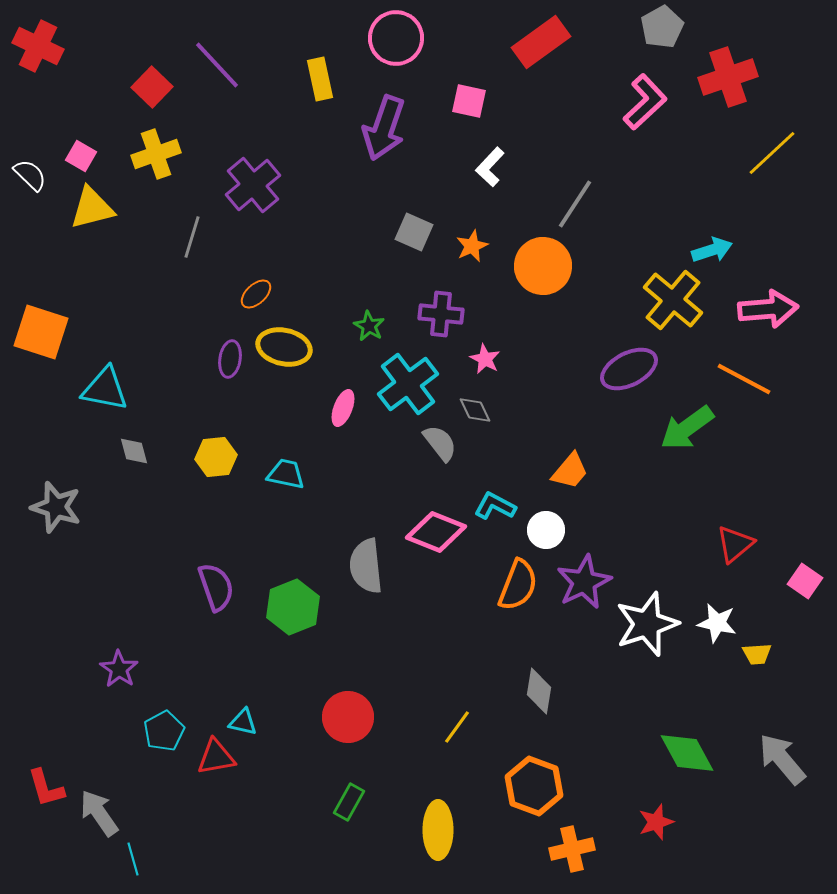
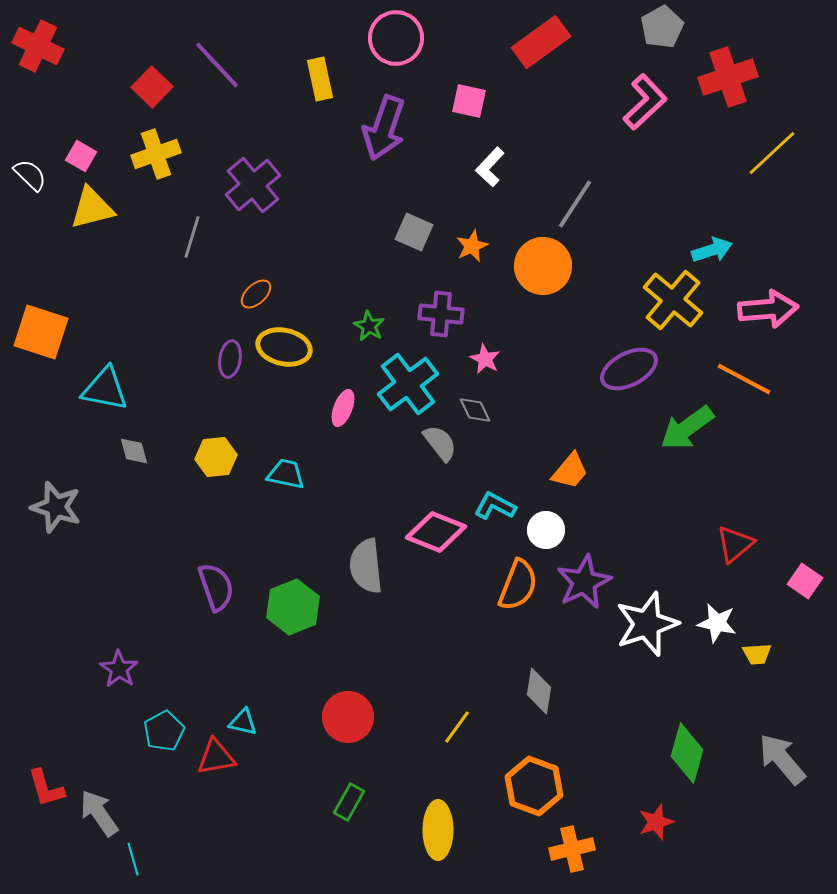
green diamond at (687, 753): rotated 44 degrees clockwise
